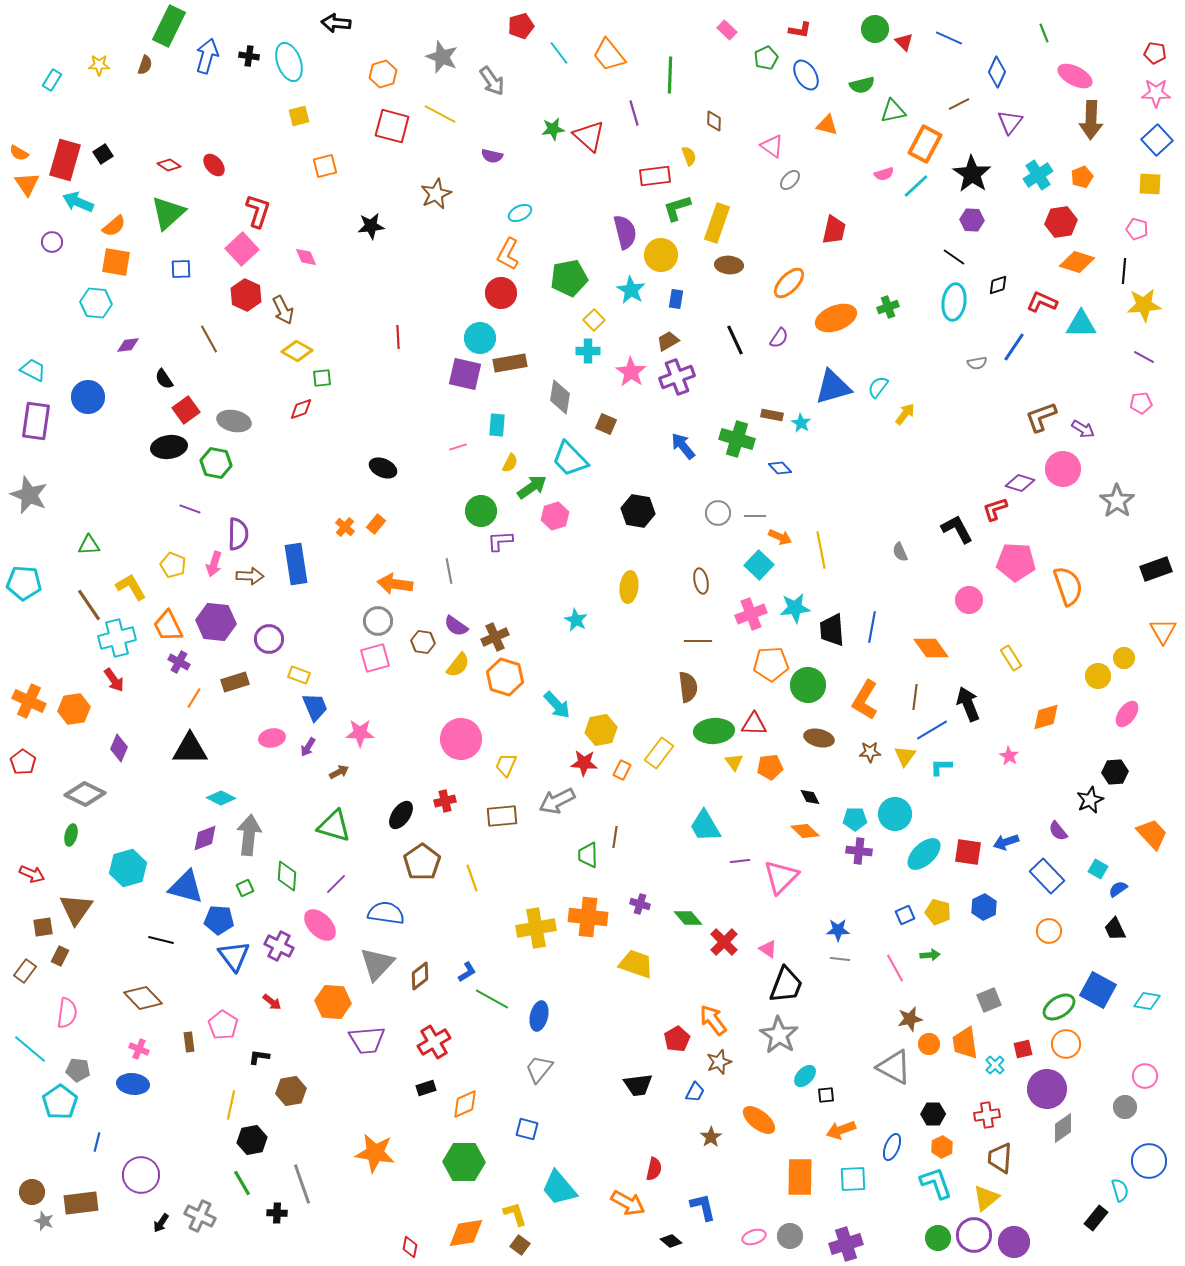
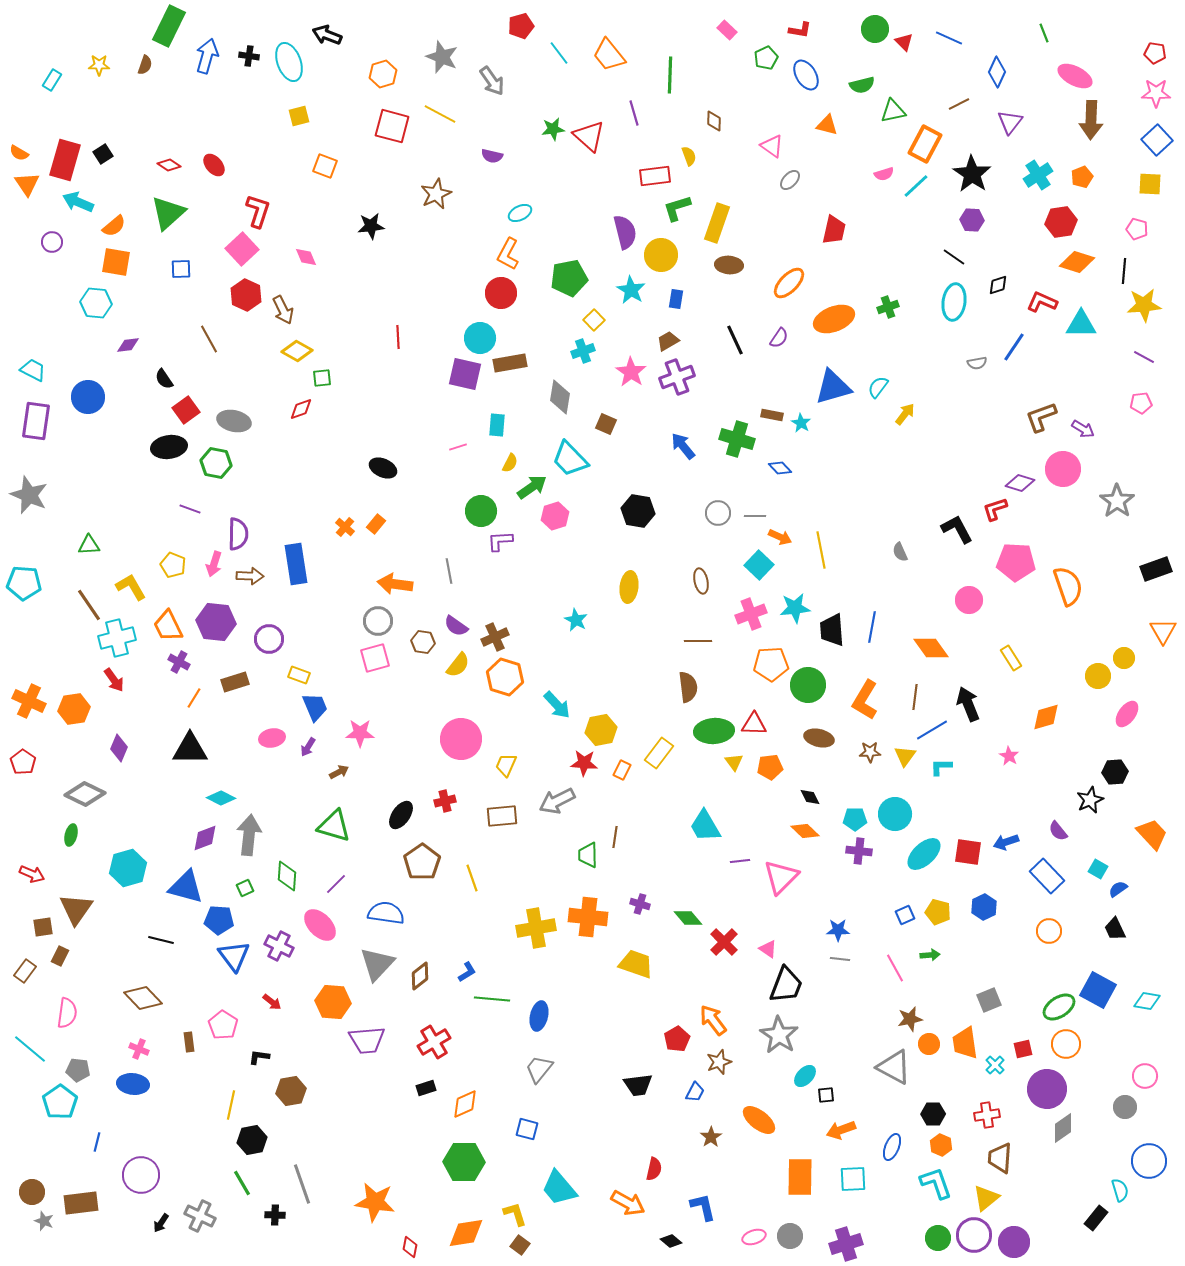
black arrow at (336, 23): moved 9 px left, 12 px down; rotated 16 degrees clockwise
orange square at (325, 166): rotated 35 degrees clockwise
orange ellipse at (836, 318): moved 2 px left, 1 px down
cyan cross at (588, 351): moved 5 px left; rotated 20 degrees counterclockwise
green line at (492, 999): rotated 24 degrees counterclockwise
orange hexagon at (942, 1147): moved 1 px left, 2 px up; rotated 10 degrees counterclockwise
orange star at (375, 1153): moved 49 px down
black cross at (277, 1213): moved 2 px left, 2 px down
